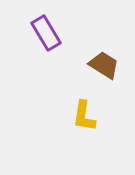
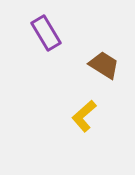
yellow L-shape: rotated 40 degrees clockwise
